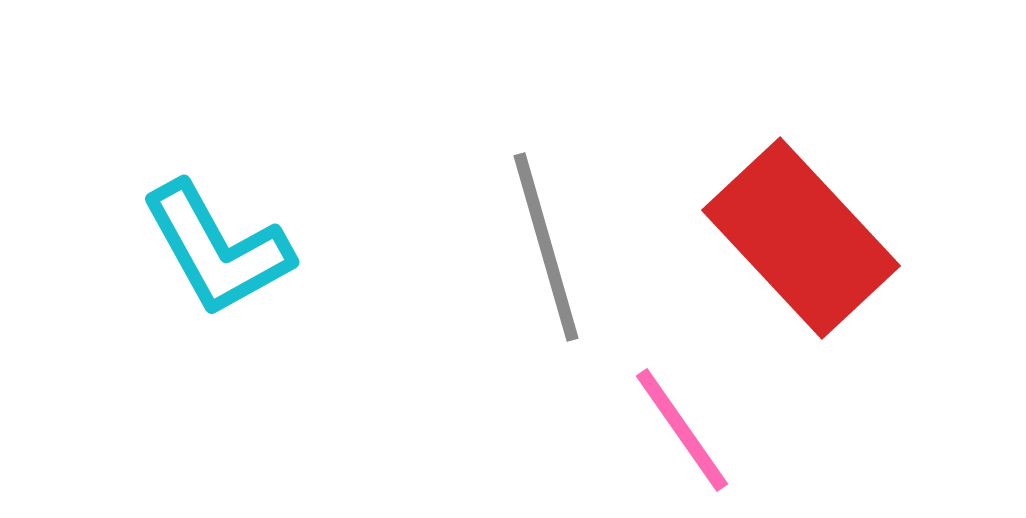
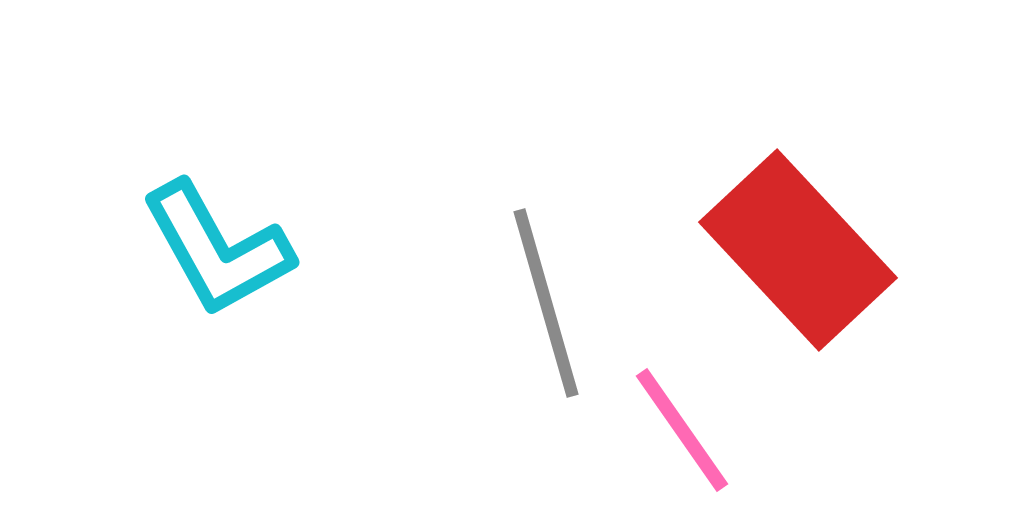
red rectangle: moved 3 px left, 12 px down
gray line: moved 56 px down
